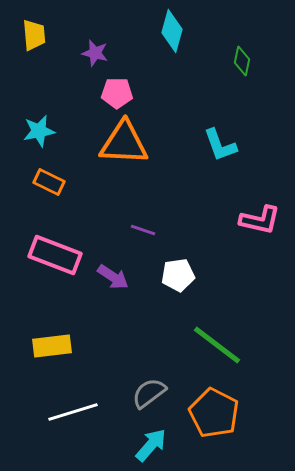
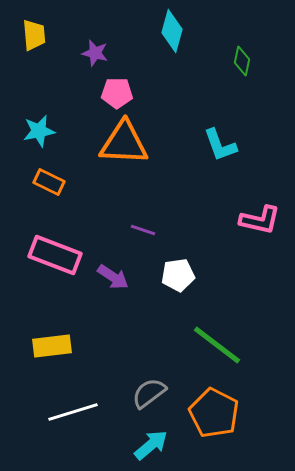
cyan arrow: rotated 9 degrees clockwise
